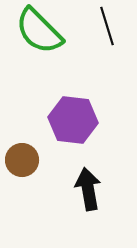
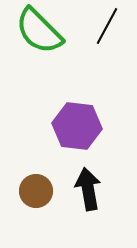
black line: rotated 45 degrees clockwise
purple hexagon: moved 4 px right, 6 px down
brown circle: moved 14 px right, 31 px down
